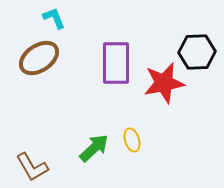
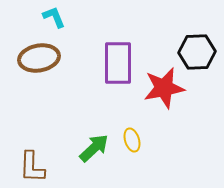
cyan L-shape: moved 1 px up
brown ellipse: rotated 24 degrees clockwise
purple rectangle: moved 2 px right
red star: moved 5 px down
brown L-shape: rotated 32 degrees clockwise
